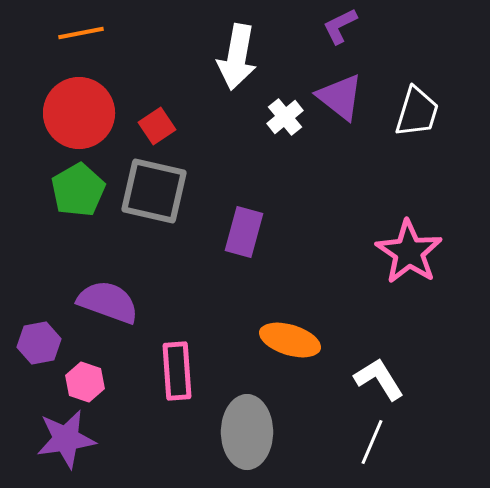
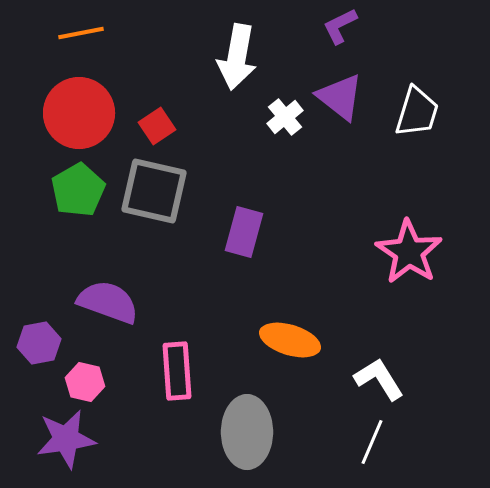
pink hexagon: rotated 6 degrees counterclockwise
